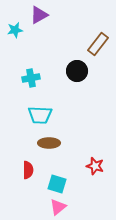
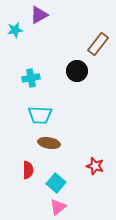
brown ellipse: rotated 10 degrees clockwise
cyan square: moved 1 px left, 1 px up; rotated 24 degrees clockwise
